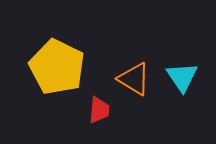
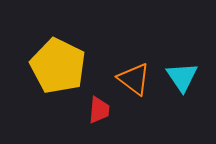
yellow pentagon: moved 1 px right, 1 px up
orange triangle: rotated 6 degrees clockwise
